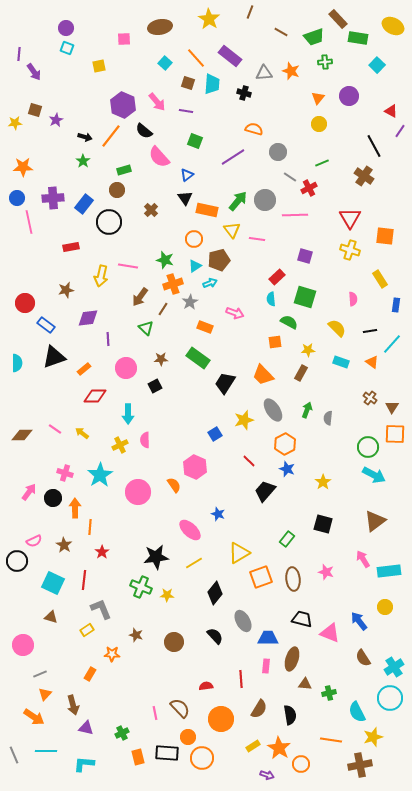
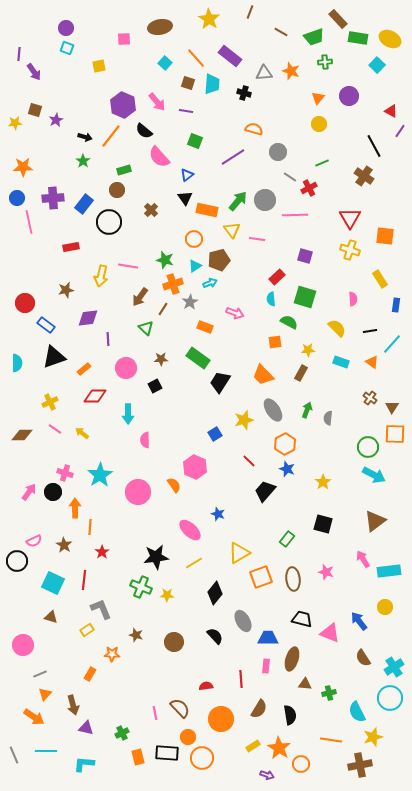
yellow ellipse at (393, 26): moved 3 px left, 13 px down
black trapezoid at (225, 383): moved 5 px left, 1 px up
yellow cross at (120, 445): moved 70 px left, 43 px up
black circle at (53, 498): moved 6 px up
